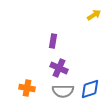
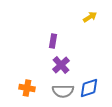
yellow arrow: moved 4 px left, 2 px down
purple cross: moved 2 px right, 3 px up; rotated 24 degrees clockwise
blue diamond: moved 1 px left, 1 px up
